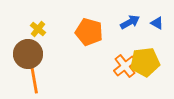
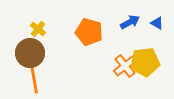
brown circle: moved 2 px right, 1 px up
